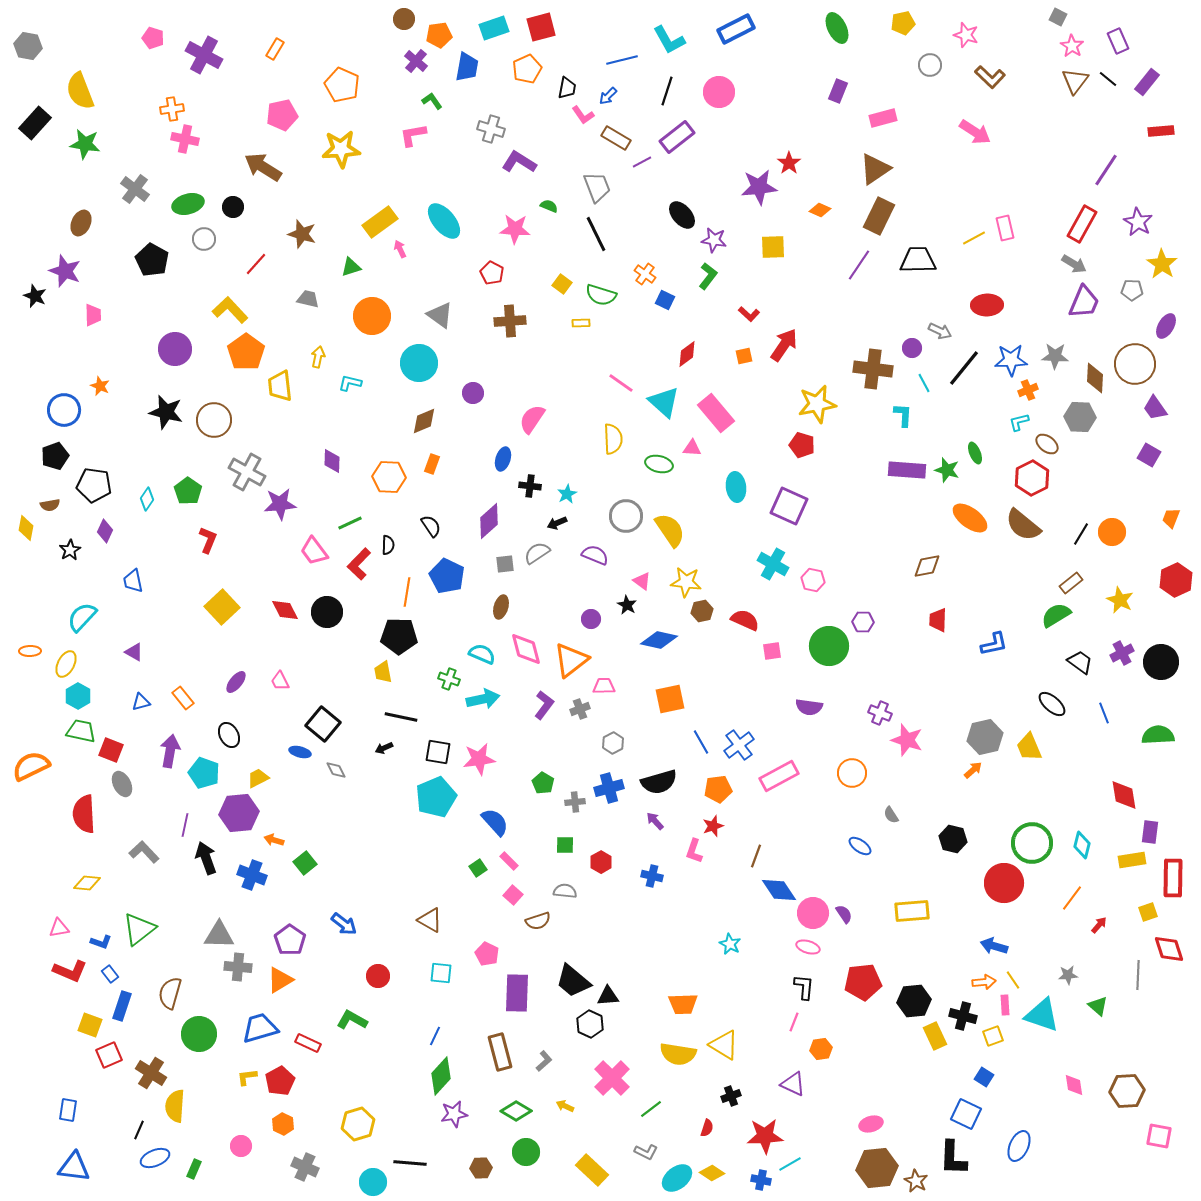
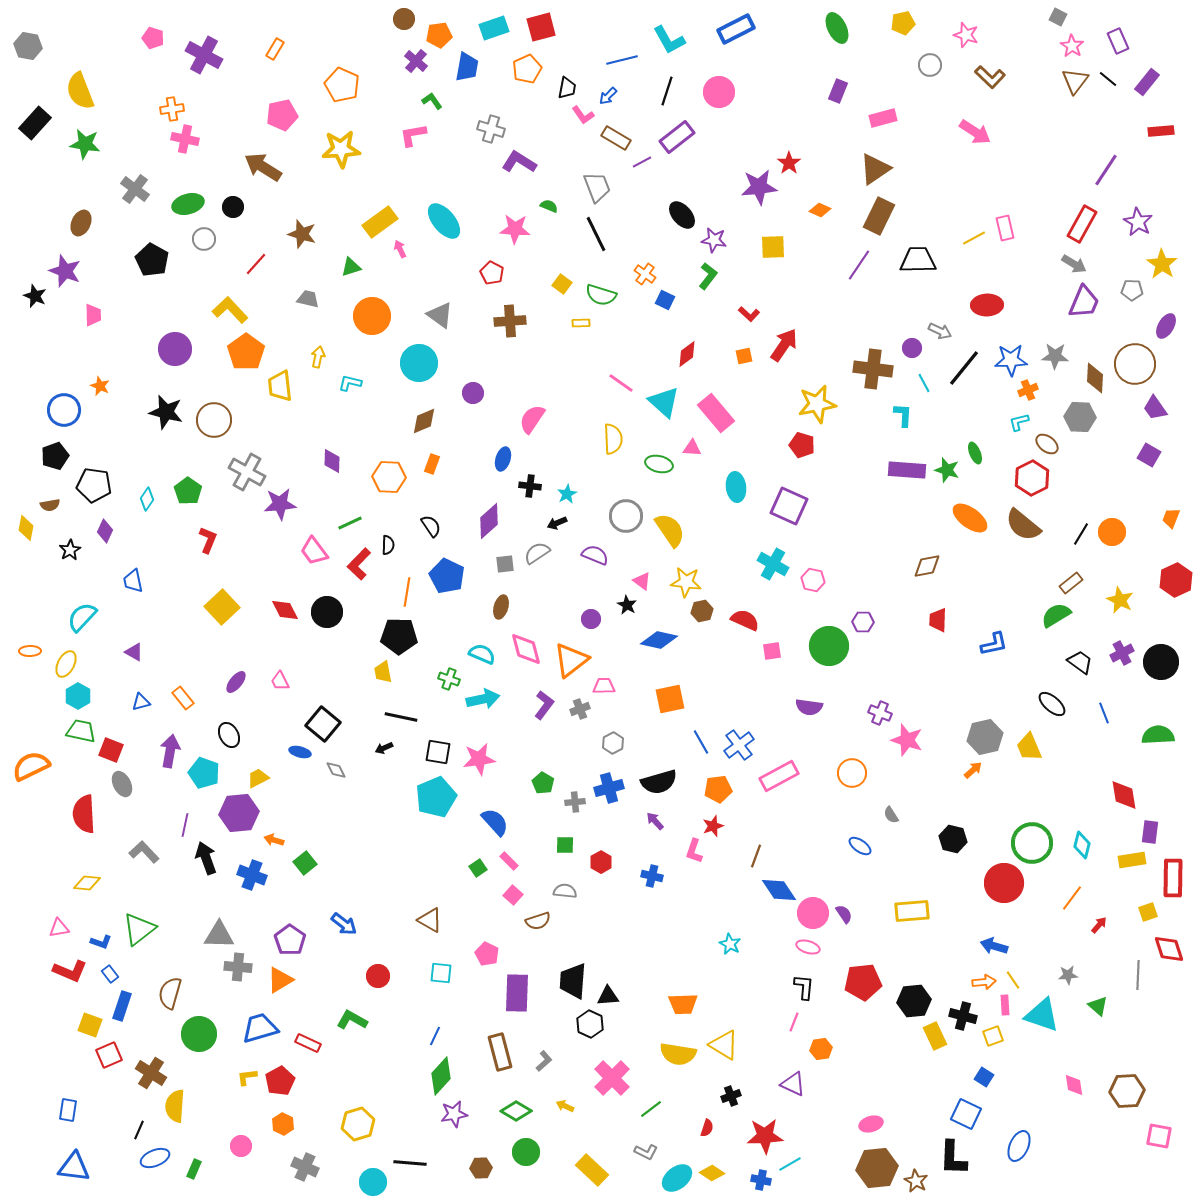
black trapezoid at (573, 981): rotated 54 degrees clockwise
